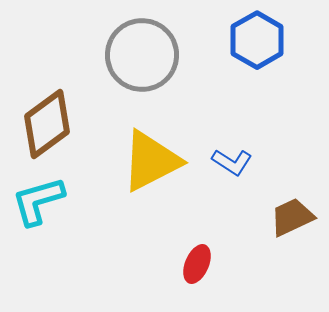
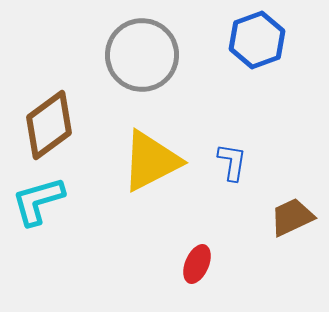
blue hexagon: rotated 10 degrees clockwise
brown diamond: moved 2 px right, 1 px down
blue L-shape: rotated 114 degrees counterclockwise
